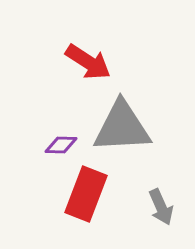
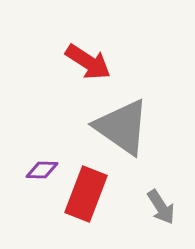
gray triangle: rotated 38 degrees clockwise
purple diamond: moved 19 px left, 25 px down
gray arrow: rotated 9 degrees counterclockwise
